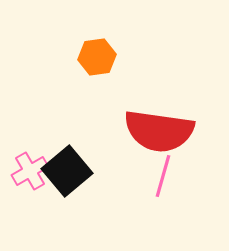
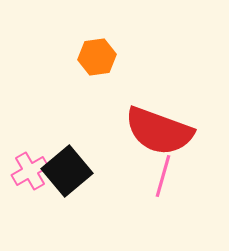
red semicircle: rotated 12 degrees clockwise
